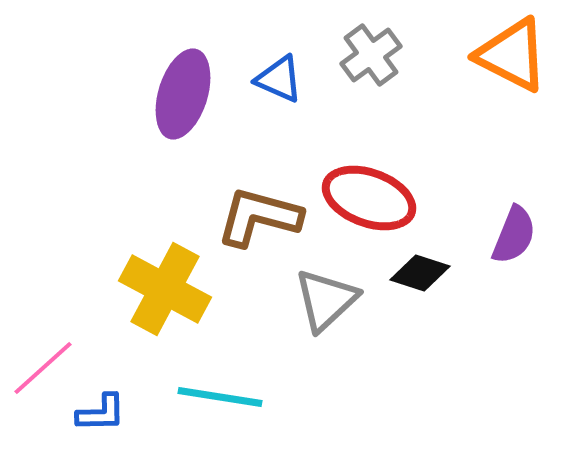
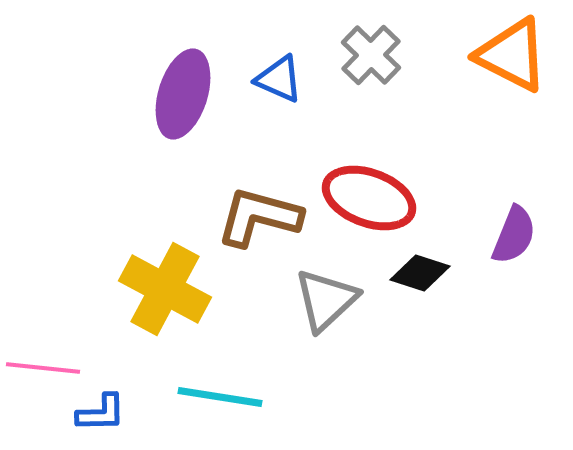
gray cross: rotated 10 degrees counterclockwise
pink line: rotated 48 degrees clockwise
